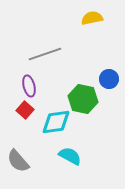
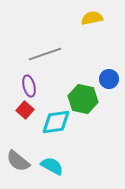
cyan semicircle: moved 18 px left, 10 px down
gray semicircle: rotated 10 degrees counterclockwise
